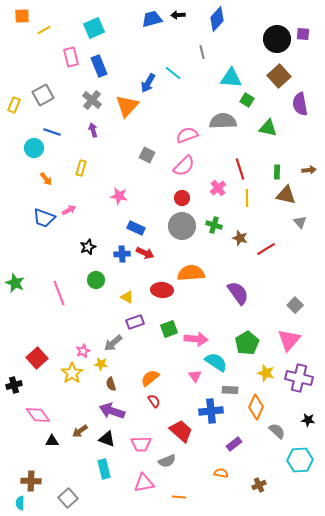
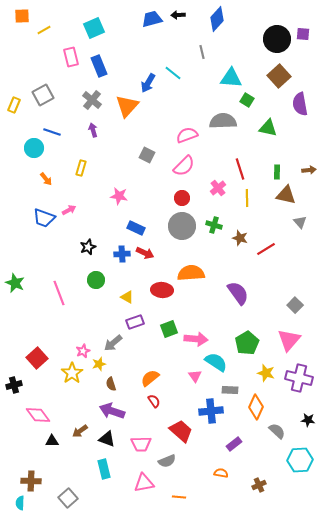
yellow star at (101, 364): moved 2 px left; rotated 24 degrees counterclockwise
